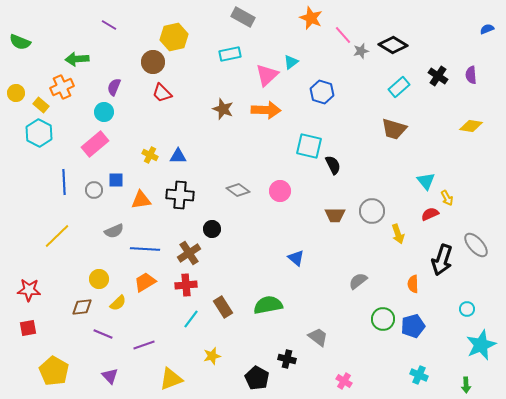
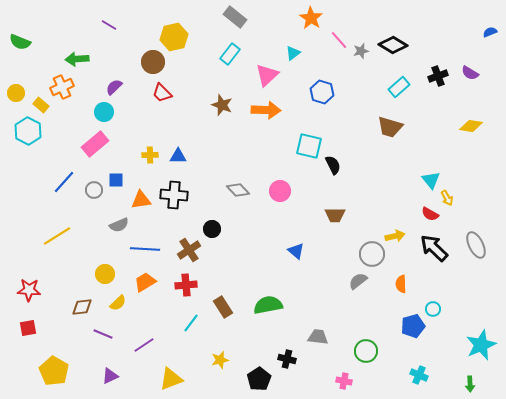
gray rectangle at (243, 17): moved 8 px left; rotated 10 degrees clockwise
orange star at (311, 18): rotated 10 degrees clockwise
blue semicircle at (487, 29): moved 3 px right, 3 px down
pink line at (343, 35): moved 4 px left, 5 px down
cyan rectangle at (230, 54): rotated 40 degrees counterclockwise
cyan triangle at (291, 62): moved 2 px right, 9 px up
purple semicircle at (471, 75): moved 1 px left, 2 px up; rotated 54 degrees counterclockwise
black cross at (438, 76): rotated 36 degrees clockwise
purple semicircle at (114, 87): rotated 24 degrees clockwise
brown star at (223, 109): moved 1 px left, 4 px up
brown trapezoid at (394, 129): moved 4 px left, 2 px up
cyan hexagon at (39, 133): moved 11 px left, 2 px up
yellow cross at (150, 155): rotated 28 degrees counterclockwise
cyan triangle at (426, 181): moved 5 px right, 1 px up
blue line at (64, 182): rotated 45 degrees clockwise
gray diamond at (238, 190): rotated 10 degrees clockwise
black cross at (180, 195): moved 6 px left
gray circle at (372, 211): moved 43 px down
red semicircle at (430, 214): rotated 126 degrees counterclockwise
gray semicircle at (114, 231): moved 5 px right, 6 px up
yellow arrow at (398, 234): moved 3 px left, 2 px down; rotated 84 degrees counterclockwise
yellow line at (57, 236): rotated 12 degrees clockwise
gray ellipse at (476, 245): rotated 16 degrees clockwise
brown cross at (189, 253): moved 3 px up
blue triangle at (296, 258): moved 7 px up
black arrow at (442, 260): moved 8 px left, 12 px up; rotated 116 degrees clockwise
yellow circle at (99, 279): moved 6 px right, 5 px up
orange semicircle at (413, 284): moved 12 px left
cyan circle at (467, 309): moved 34 px left
cyan line at (191, 319): moved 4 px down
green circle at (383, 319): moved 17 px left, 32 px down
gray trapezoid at (318, 337): rotated 30 degrees counterclockwise
purple line at (144, 345): rotated 15 degrees counterclockwise
yellow star at (212, 356): moved 8 px right, 4 px down
purple triangle at (110, 376): rotated 48 degrees clockwise
black pentagon at (257, 378): moved 2 px right, 1 px down; rotated 10 degrees clockwise
pink cross at (344, 381): rotated 21 degrees counterclockwise
green arrow at (466, 385): moved 4 px right, 1 px up
